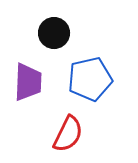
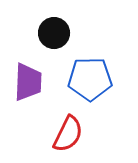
blue pentagon: rotated 12 degrees clockwise
